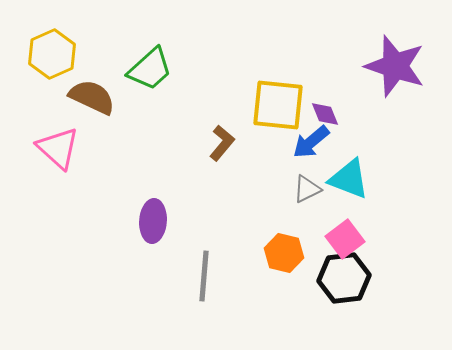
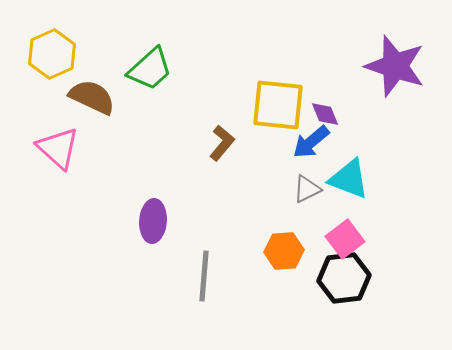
orange hexagon: moved 2 px up; rotated 18 degrees counterclockwise
